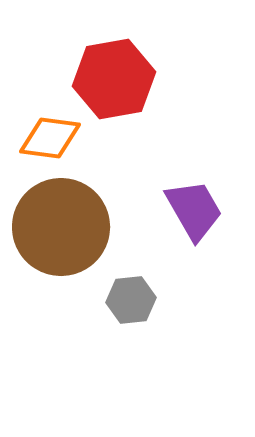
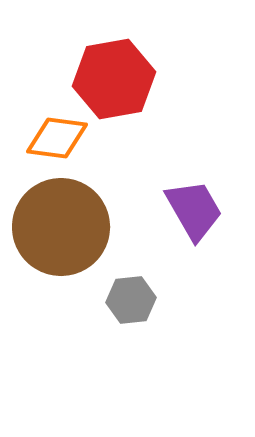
orange diamond: moved 7 px right
